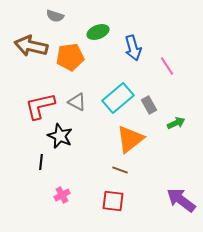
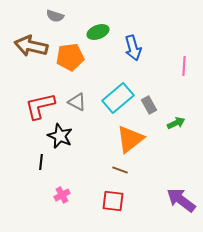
pink line: moved 17 px right; rotated 36 degrees clockwise
